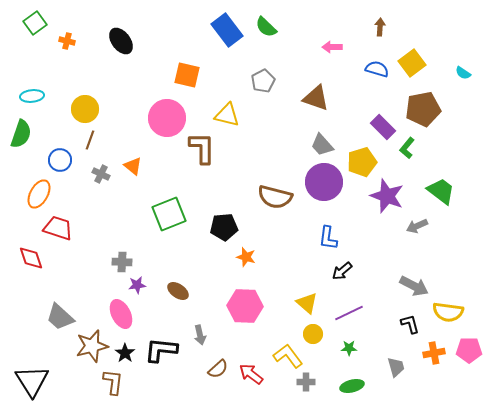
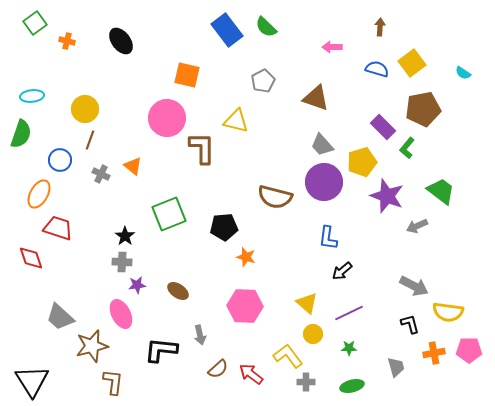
yellow triangle at (227, 115): moved 9 px right, 6 px down
black star at (125, 353): moved 117 px up
